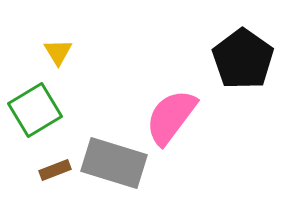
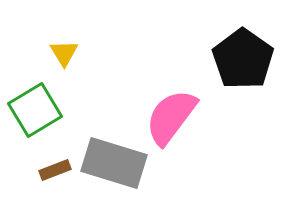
yellow triangle: moved 6 px right, 1 px down
